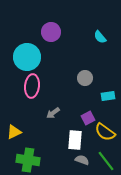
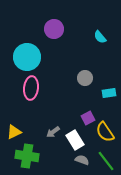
purple circle: moved 3 px right, 3 px up
pink ellipse: moved 1 px left, 2 px down
cyan rectangle: moved 1 px right, 3 px up
gray arrow: moved 19 px down
yellow semicircle: rotated 20 degrees clockwise
white rectangle: rotated 36 degrees counterclockwise
green cross: moved 1 px left, 4 px up
